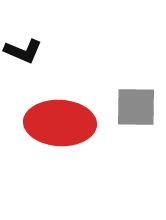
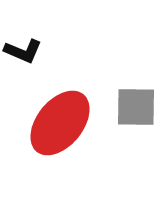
red ellipse: rotated 54 degrees counterclockwise
